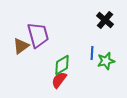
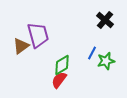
blue line: rotated 24 degrees clockwise
